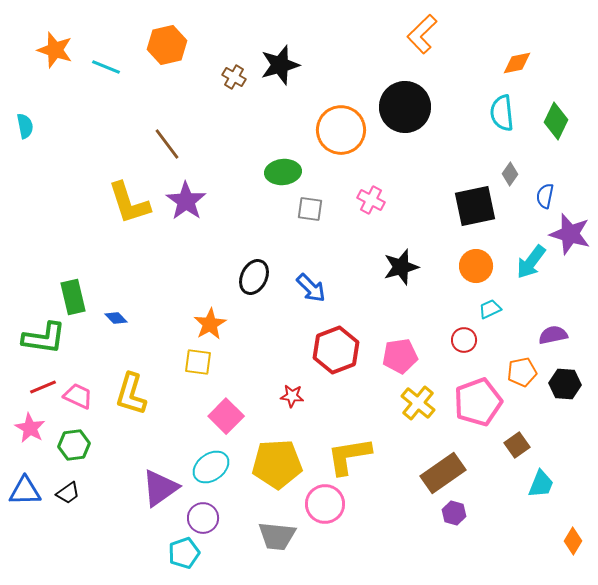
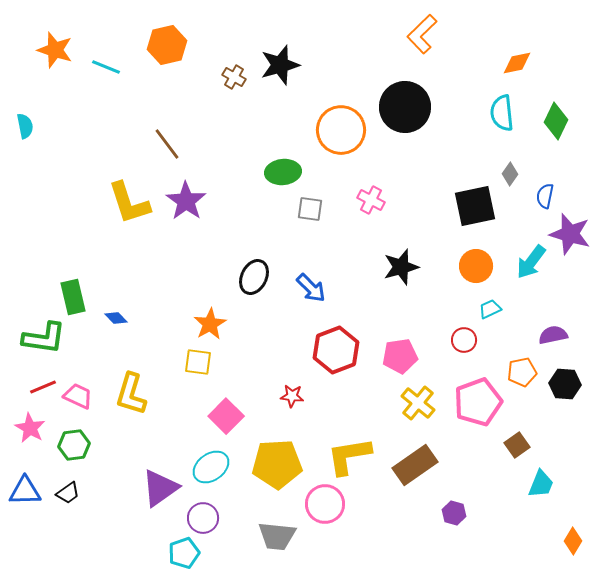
brown rectangle at (443, 473): moved 28 px left, 8 px up
